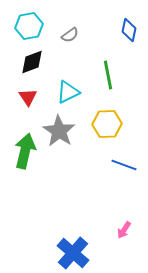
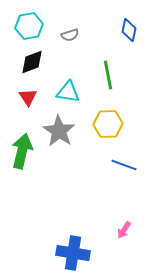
gray semicircle: rotated 18 degrees clockwise
cyan triangle: rotated 35 degrees clockwise
yellow hexagon: moved 1 px right
green arrow: moved 3 px left
blue cross: rotated 32 degrees counterclockwise
